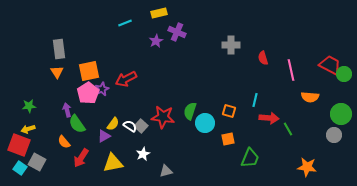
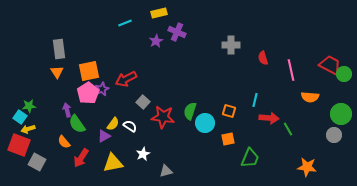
gray square at (141, 126): moved 2 px right, 24 px up
cyan square at (20, 168): moved 51 px up
